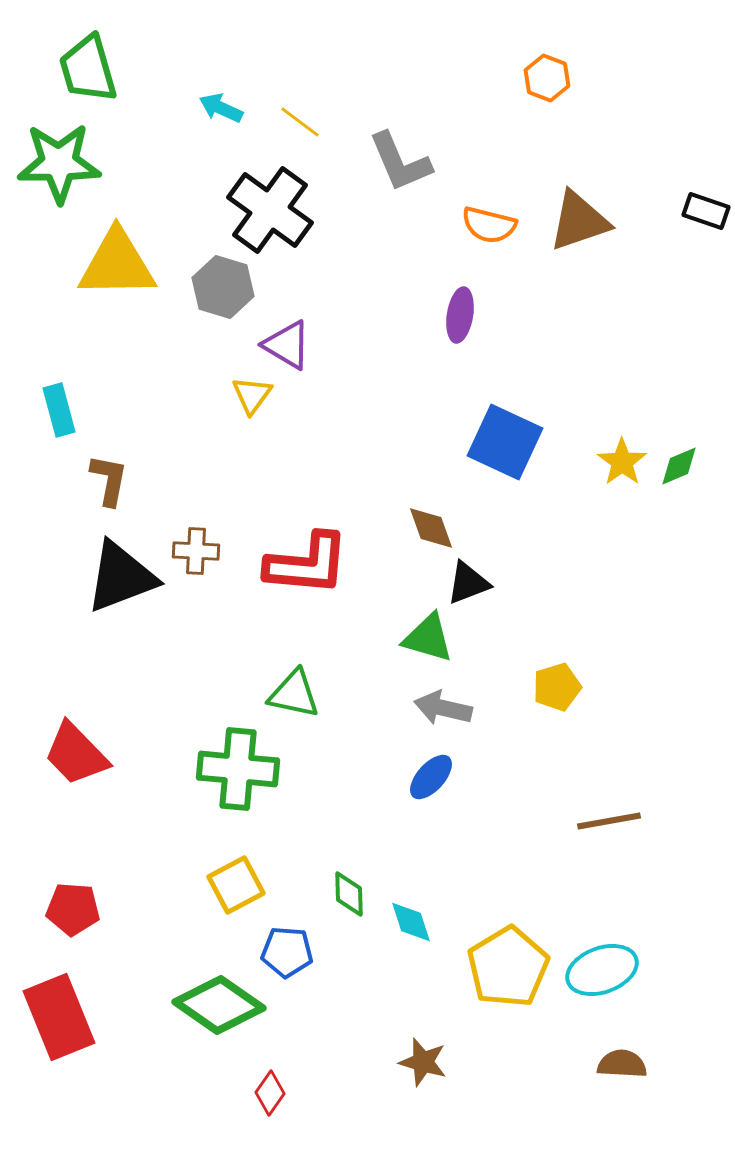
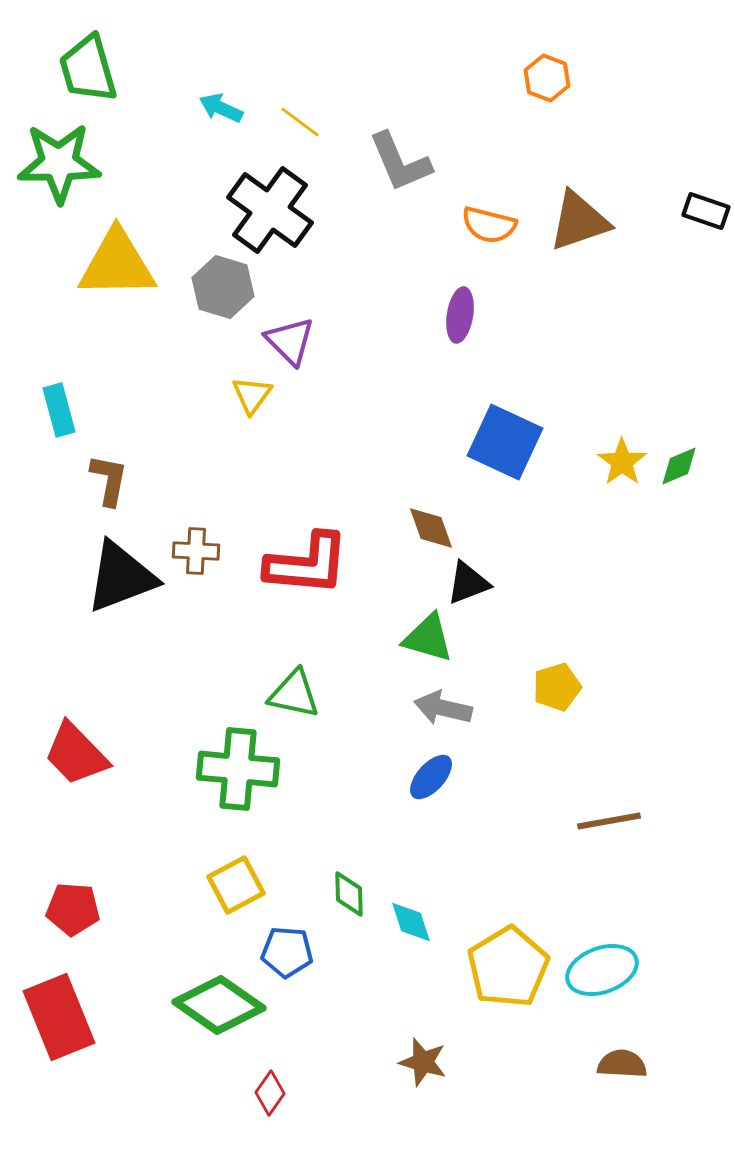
purple triangle at (287, 345): moved 3 px right, 4 px up; rotated 14 degrees clockwise
